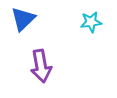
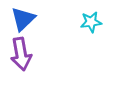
purple arrow: moved 20 px left, 12 px up
